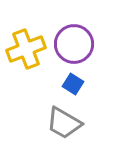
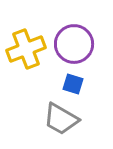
blue square: rotated 15 degrees counterclockwise
gray trapezoid: moved 3 px left, 4 px up
